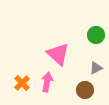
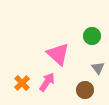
green circle: moved 4 px left, 1 px down
gray triangle: moved 2 px right; rotated 40 degrees counterclockwise
pink arrow: rotated 24 degrees clockwise
